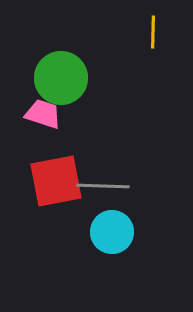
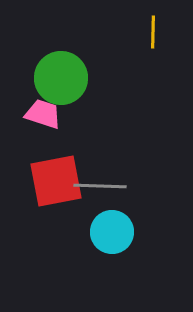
gray line: moved 3 px left
